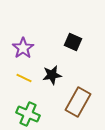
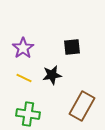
black square: moved 1 px left, 5 px down; rotated 30 degrees counterclockwise
brown rectangle: moved 4 px right, 4 px down
green cross: rotated 15 degrees counterclockwise
